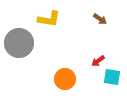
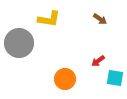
cyan square: moved 3 px right, 1 px down
